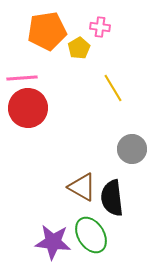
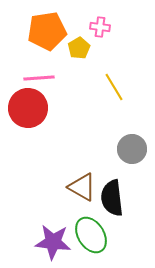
pink line: moved 17 px right
yellow line: moved 1 px right, 1 px up
